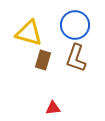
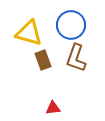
blue circle: moved 4 px left
brown rectangle: rotated 36 degrees counterclockwise
